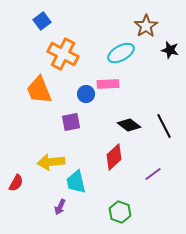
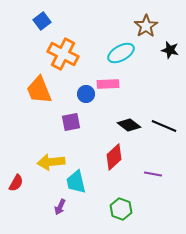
black line: rotated 40 degrees counterclockwise
purple line: rotated 48 degrees clockwise
green hexagon: moved 1 px right, 3 px up
